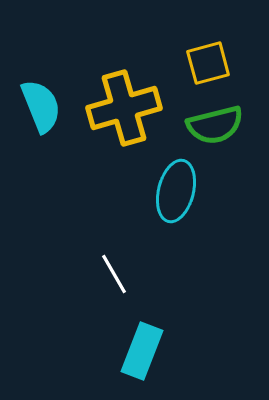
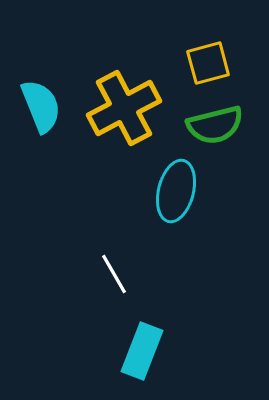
yellow cross: rotated 12 degrees counterclockwise
